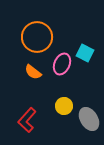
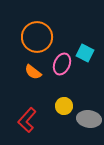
gray ellipse: rotated 50 degrees counterclockwise
